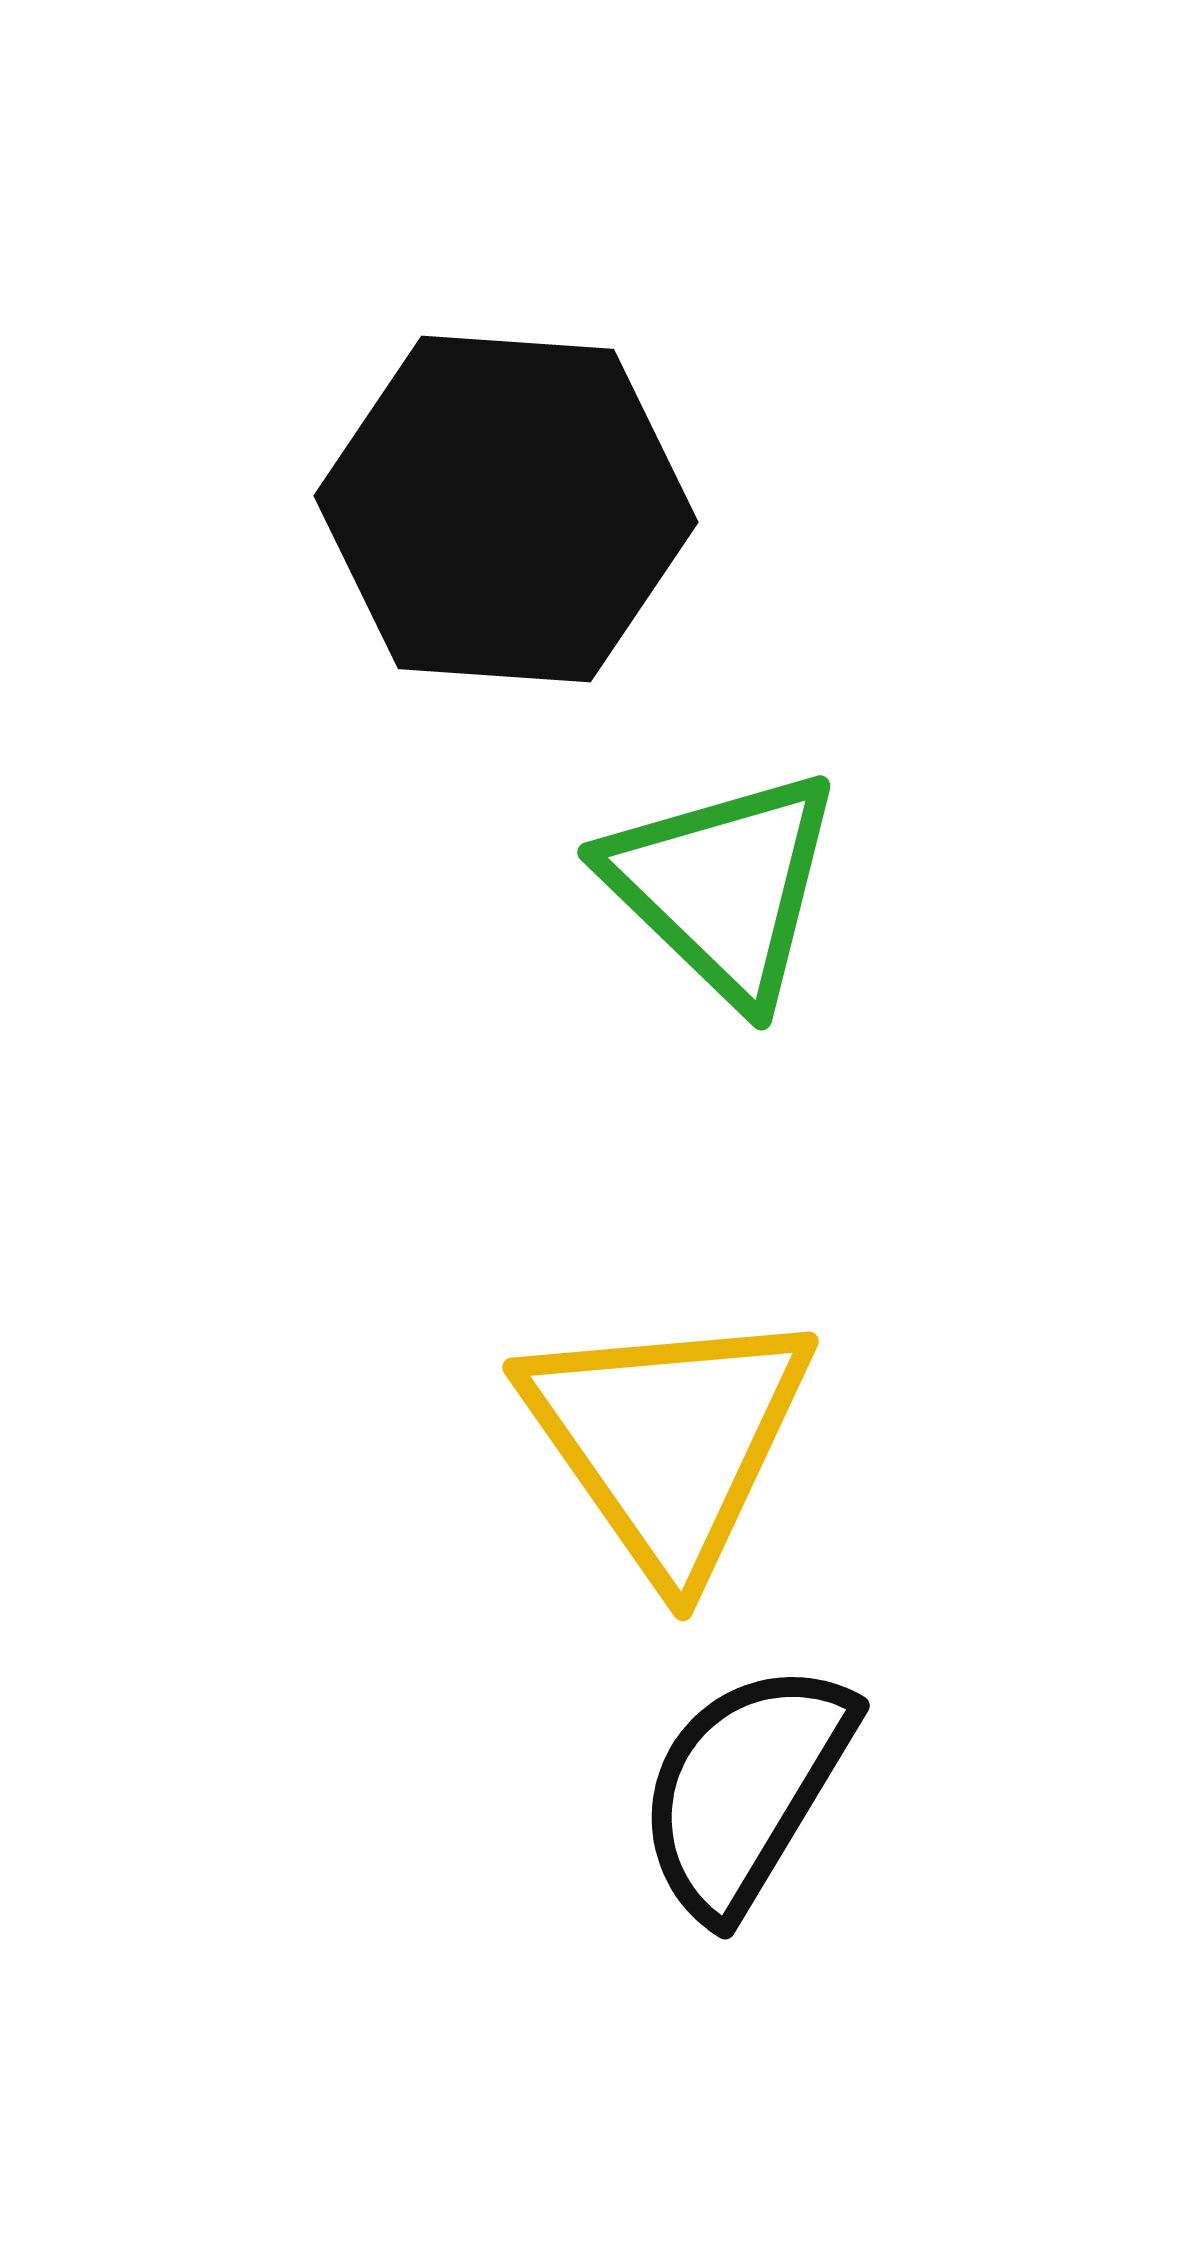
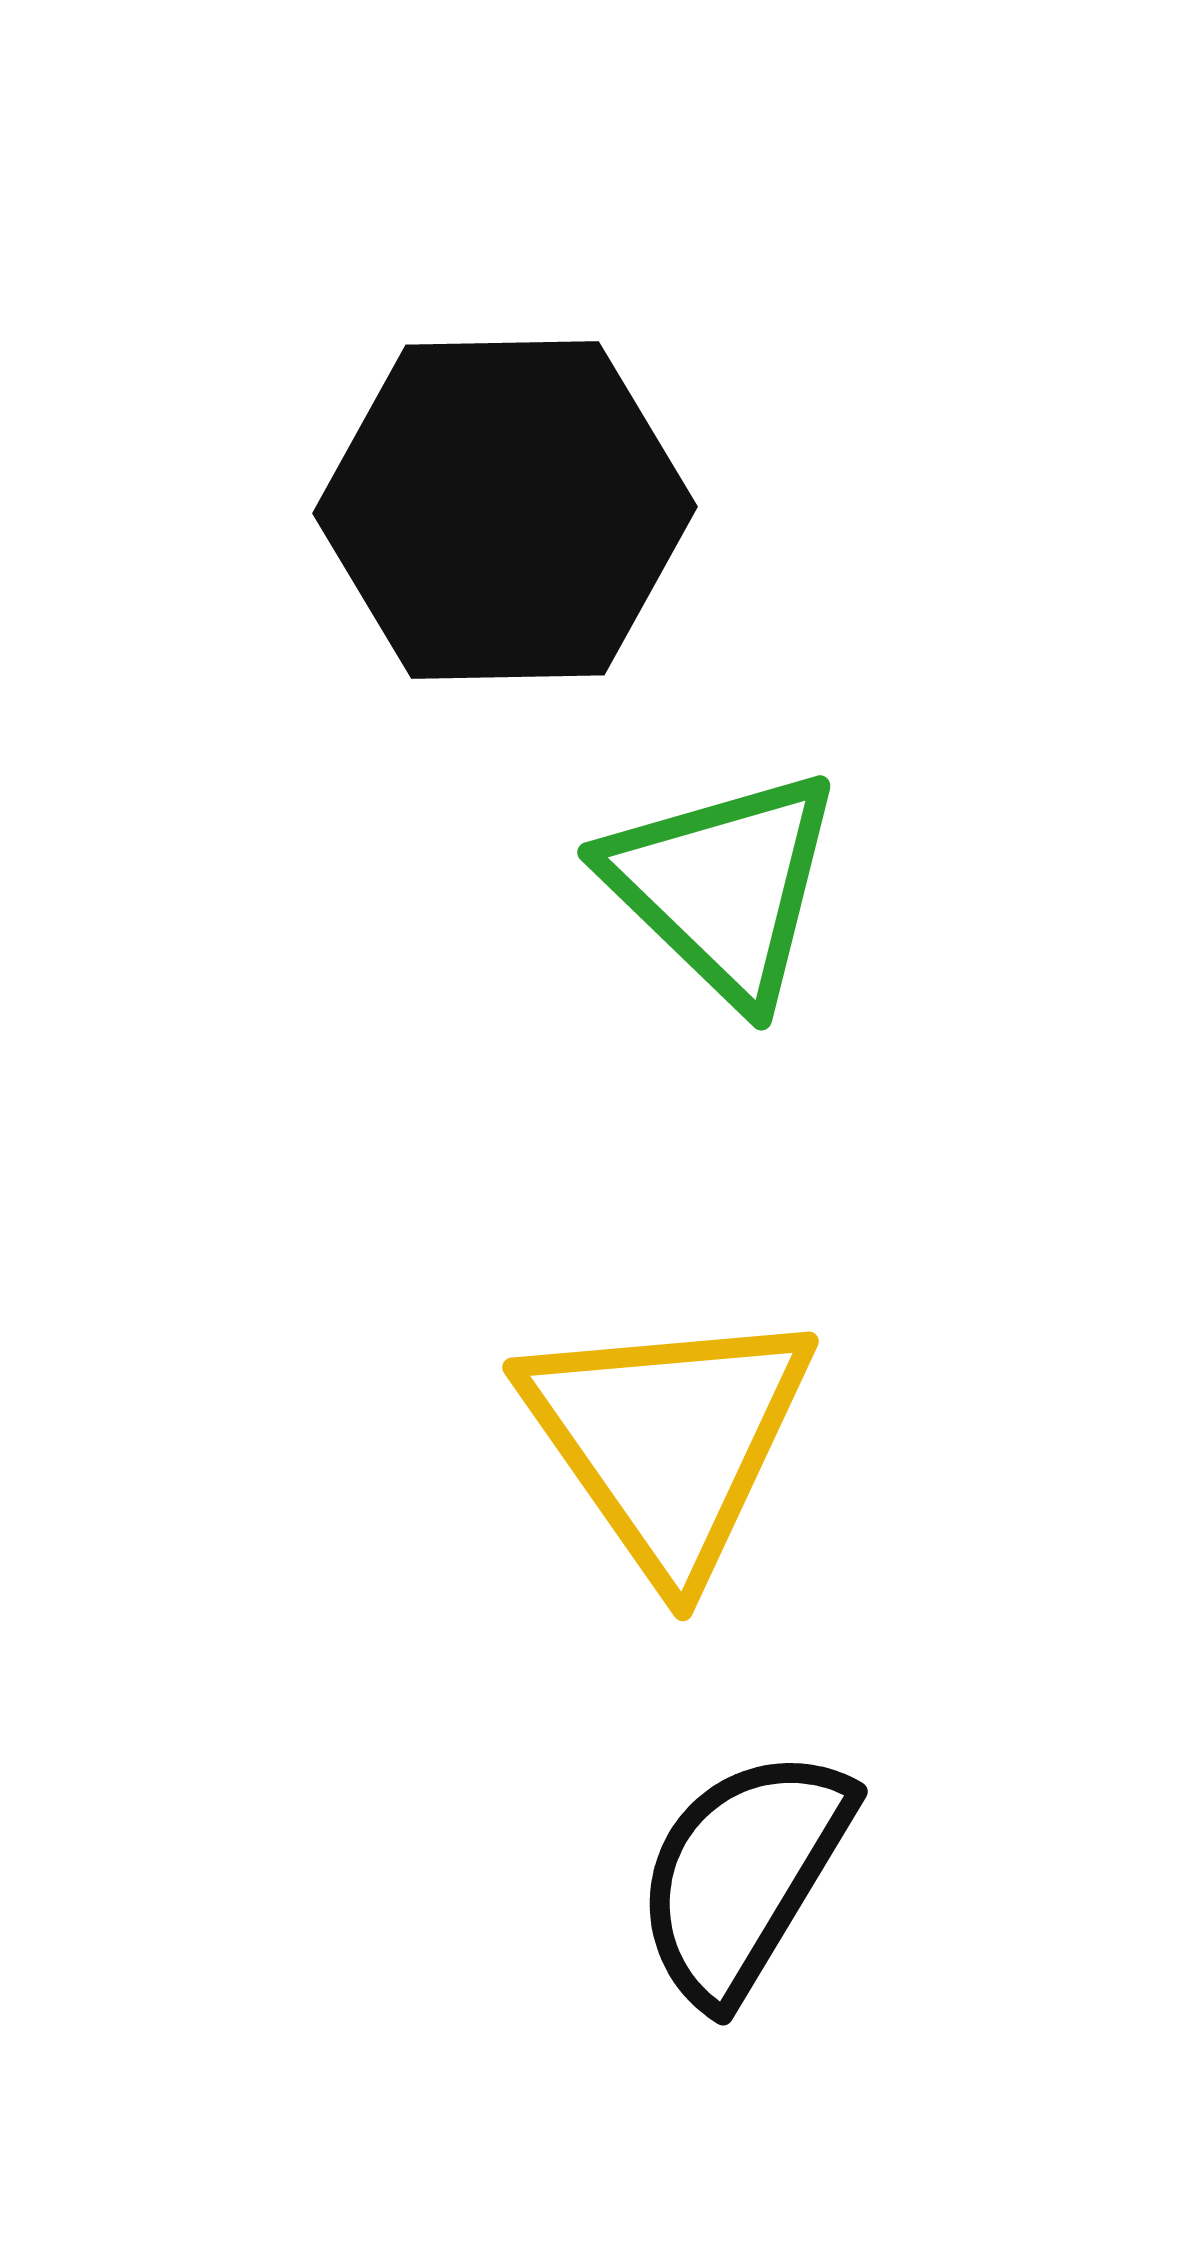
black hexagon: moved 1 px left, 1 px down; rotated 5 degrees counterclockwise
black semicircle: moved 2 px left, 86 px down
